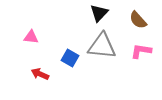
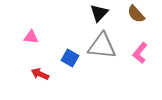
brown semicircle: moved 2 px left, 6 px up
pink L-shape: moved 1 px left, 2 px down; rotated 60 degrees counterclockwise
